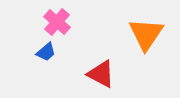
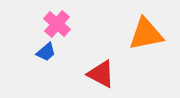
pink cross: moved 2 px down
orange triangle: rotated 45 degrees clockwise
